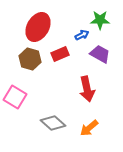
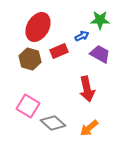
blue arrow: moved 1 px down
red rectangle: moved 1 px left, 3 px up
pink square: moved 13 px right, 9 px down
